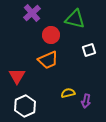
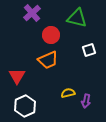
green triangle: moved 2 px right, 1 px up
